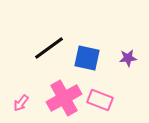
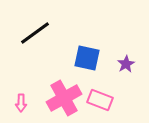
black line: moved 14 px left, 15 px up
purple star: moved 2 px left, 6 px down; rotated 24 degrees counterclockwise
pink arrow: rotated 36 degrees counterclockwise
